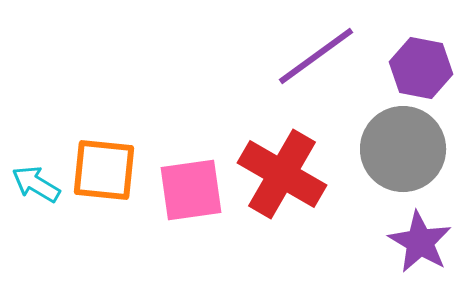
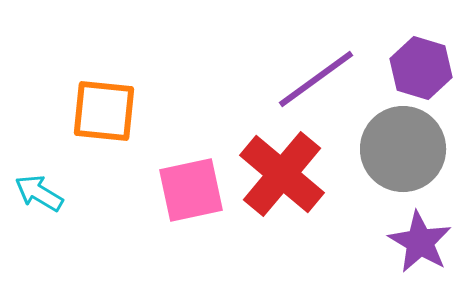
purple line: moved 23 px down
purple hexagon: rotated 6 degrees clockwise
orange square: moved 59 px up
red cross: rotated 10 degrees clockwise
cyan arrow: moved 3 px right, 9 px down
pink square: rotated 4 degrees counterclockwise
